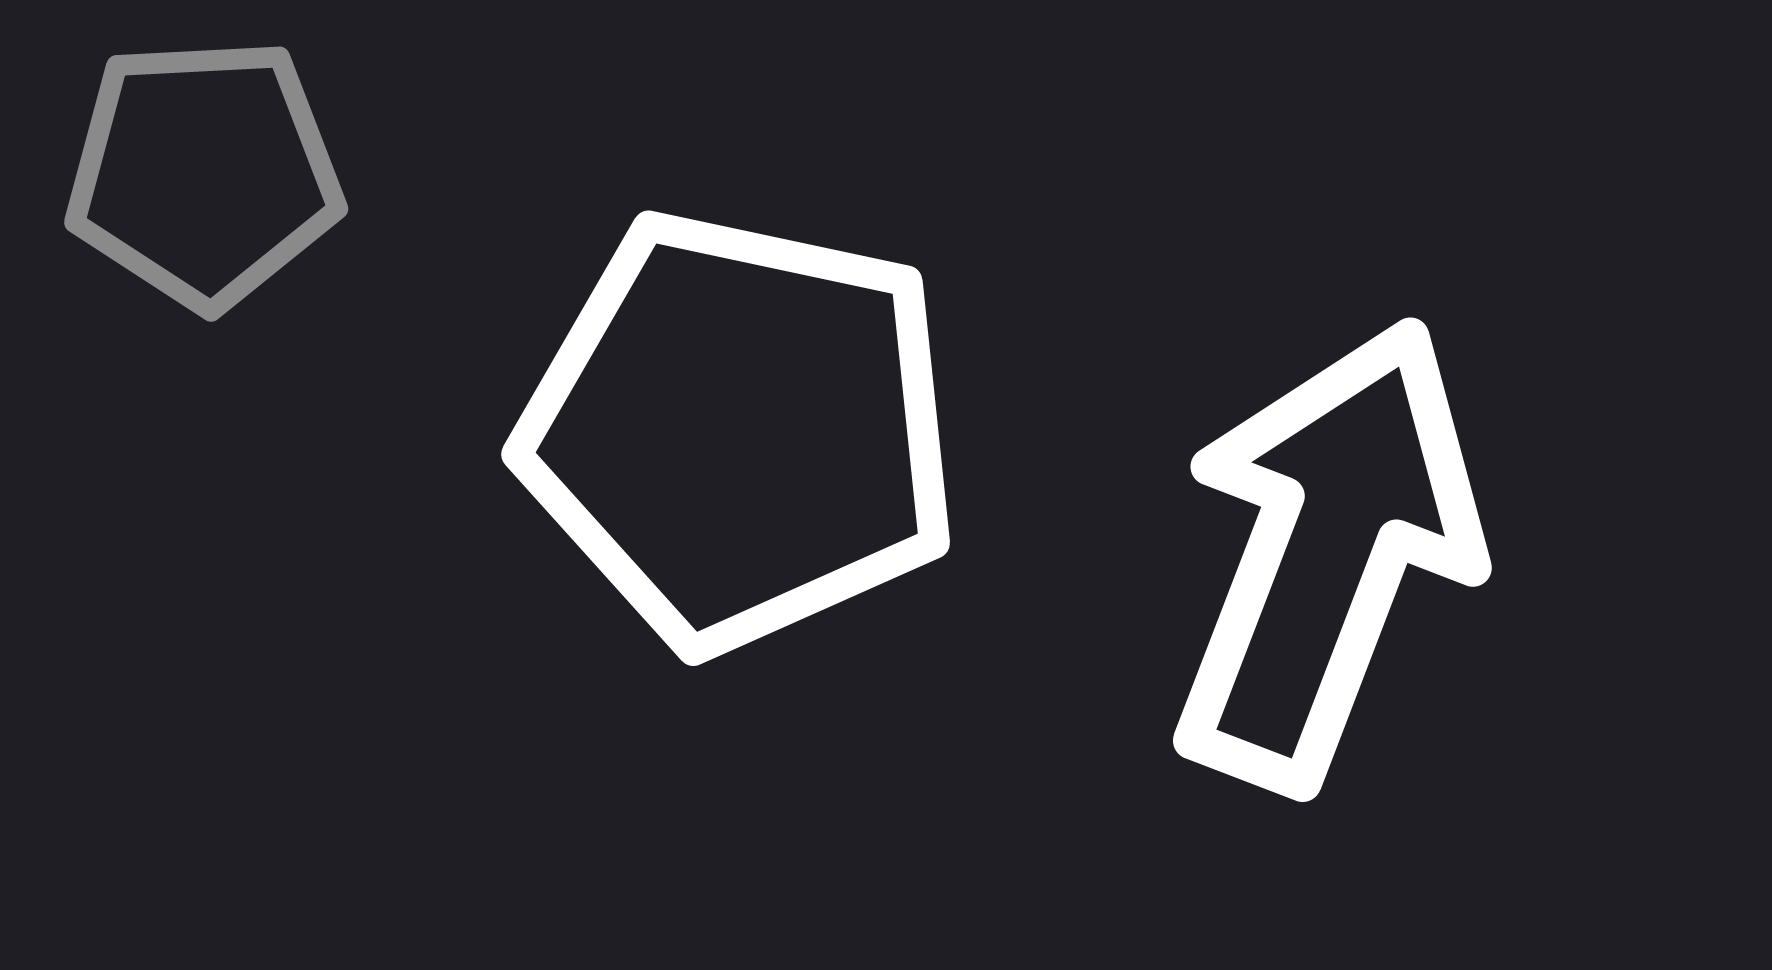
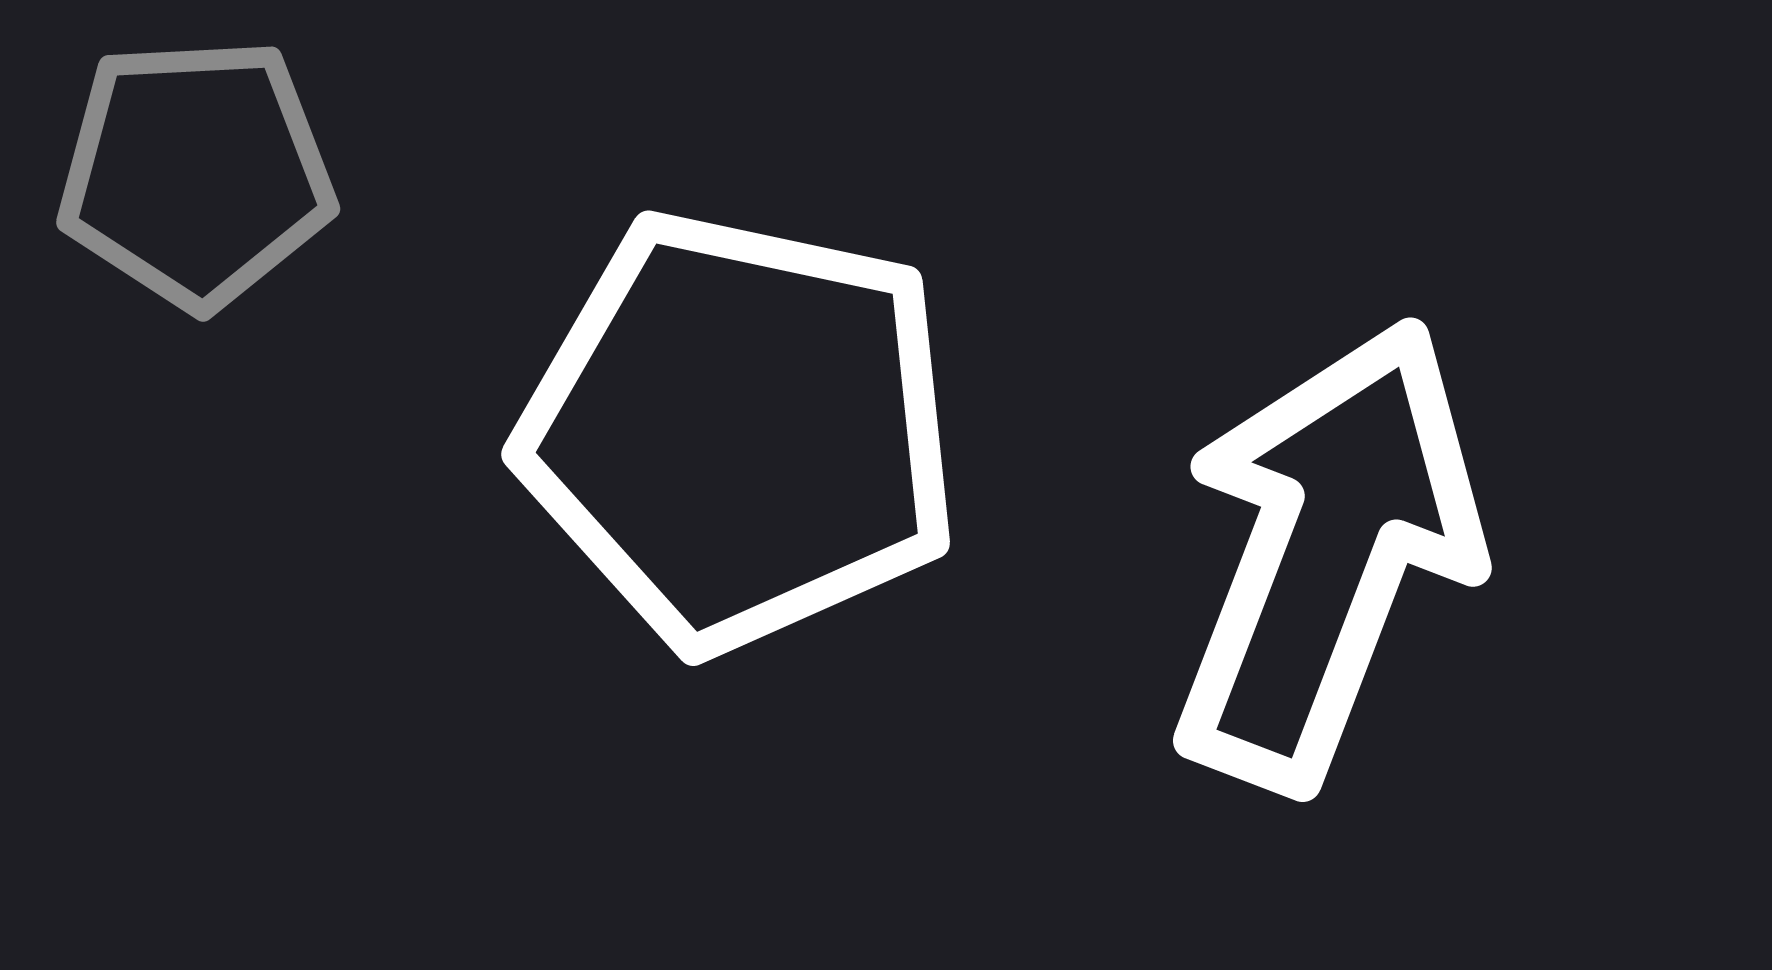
gray pentagon: moved 8 px left
